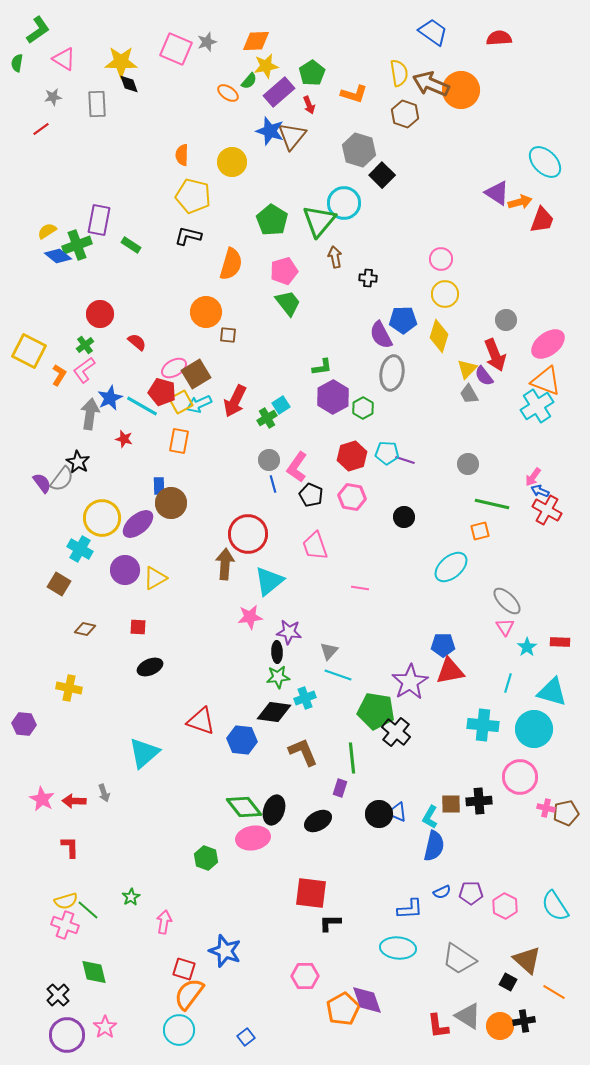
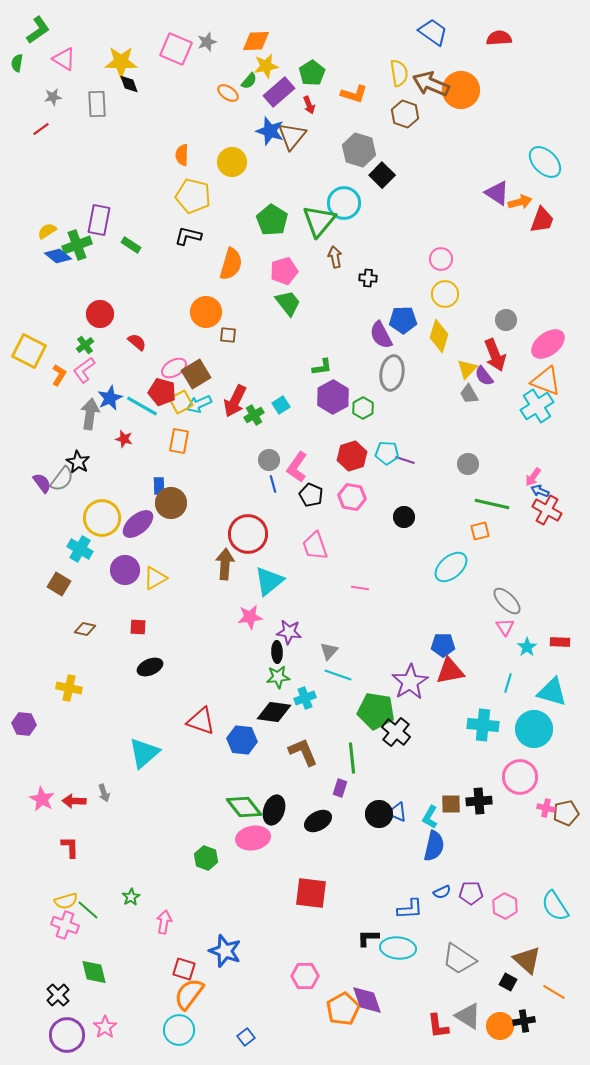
green cross at (267, 418): moved 13 px left, 3 px up
black L-shape at (330, 923): moved 38 px right, 15 px down
